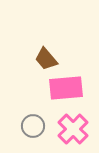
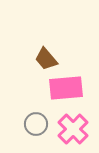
gray circle: moved 3 px right, 2 px up
